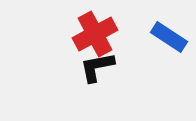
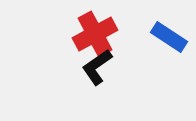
black L-shape: rotated 24 degrees counterclockwise
